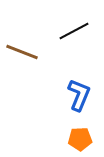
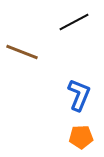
black line: moved 9 px up
orange pentagon: moved 1 px right, 2 px up
